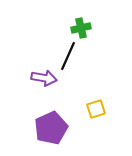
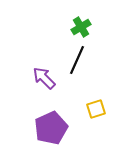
green cross: moved 1 px up; rotated 18 degrees counterclockwise
black line: moved 9 px right, 4 px down
purple arrow: rotated 145 degrees counterclockwise
